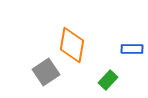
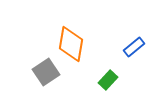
orange diamond: moved 1 px left, 1 px up
blue rectangle: moved 2 px right, 2 px up; rotated 40 degrees counterclockwise
